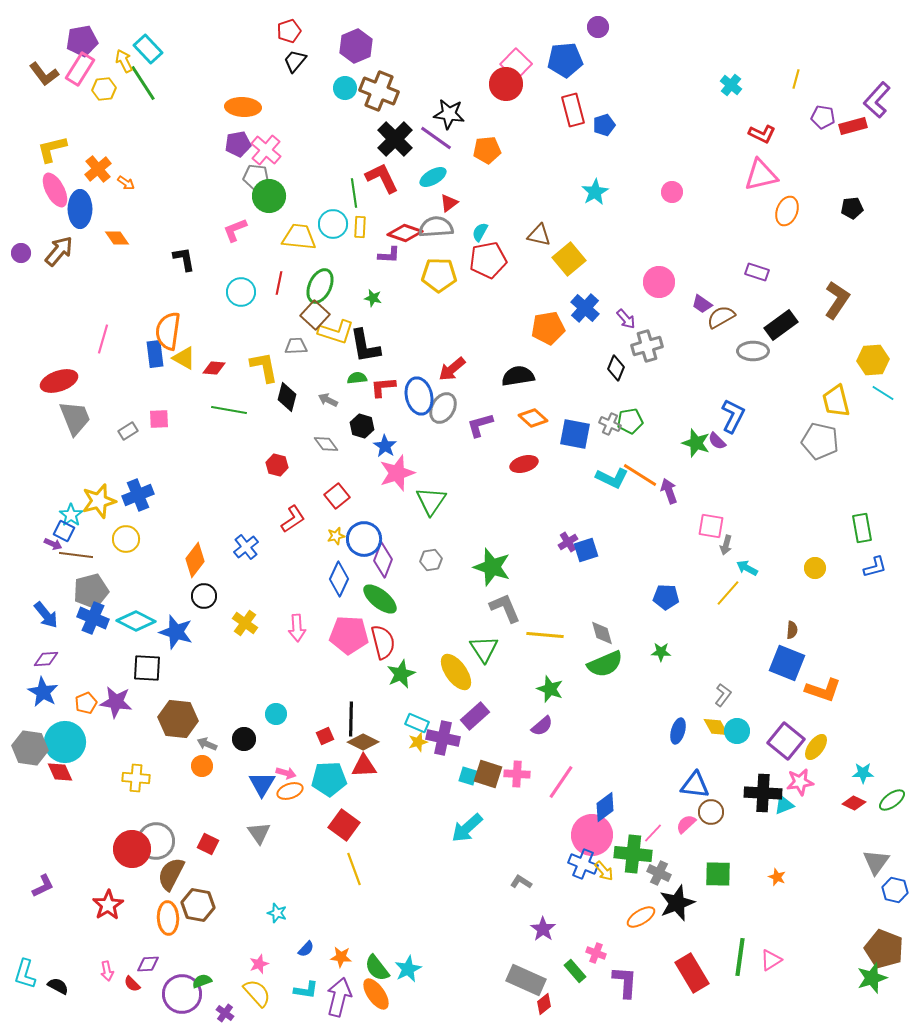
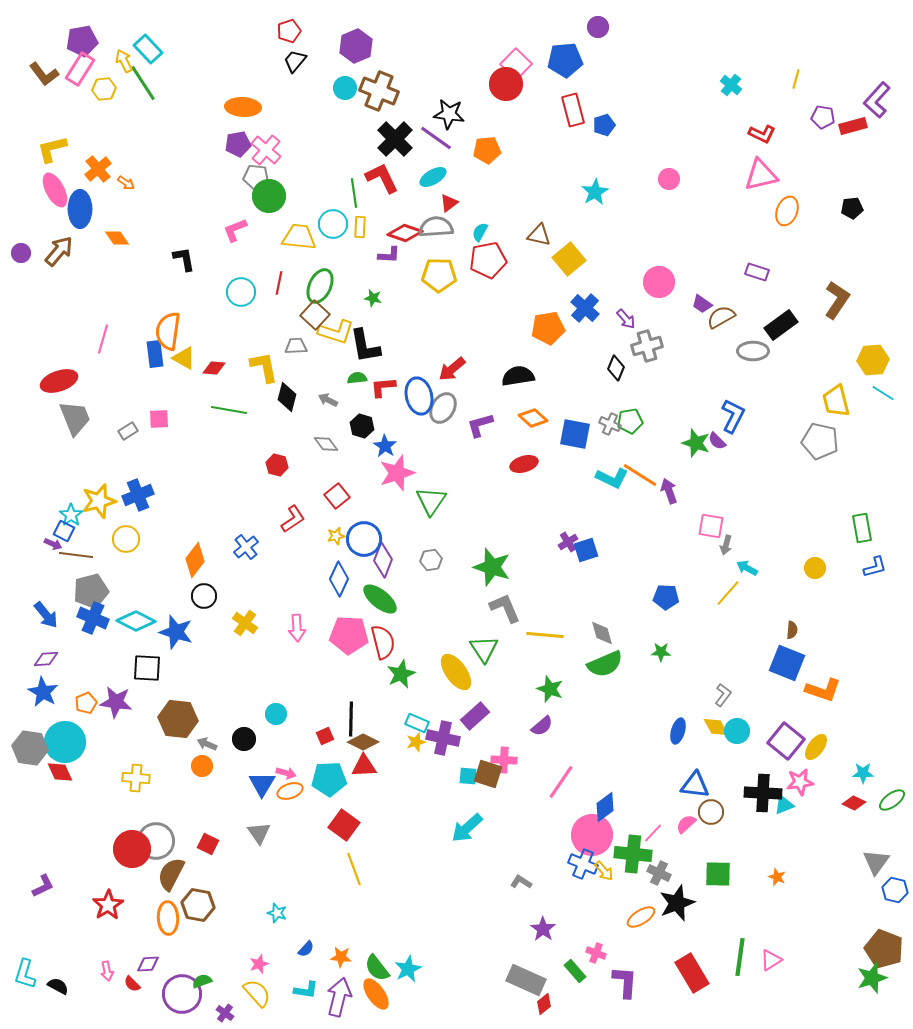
pink circle at (672, 192): moved 3 px left, 13 px up
yellow star at (418, 742): moved 2 px left
pink cross at (517, 774): moved 13 px left, 14 px up
cyan square at (468, 776): rotated 12 degrees counterclockwise
